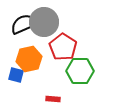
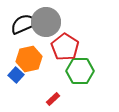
gray circle: moved 2 px right
red pentagon: moved 2 px right
blue square: rotated 28 degrees clockwise
red rectangle: rotated 48 degrees counterclockwise
